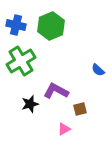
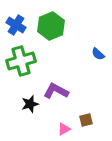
blue cross: rotated 18 degrees clockwise
green cross: rotated 16 degrees clockwise
blue semicircle: moved 16 px up
brown square: moved 6 px right, 11 px down
